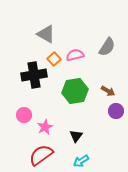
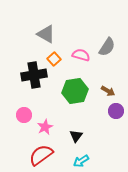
pink semicircle: moved 6 px right; rotated 30 degrees clockwise
